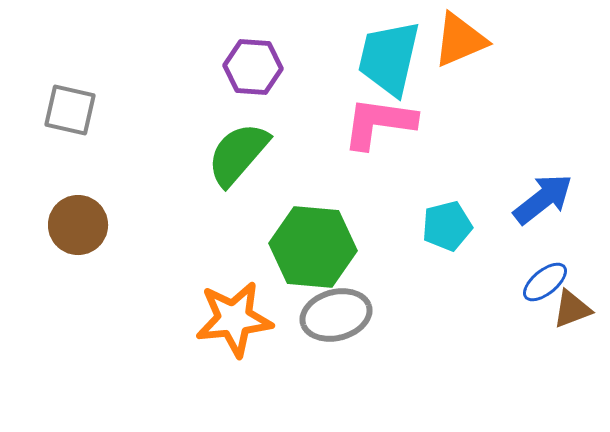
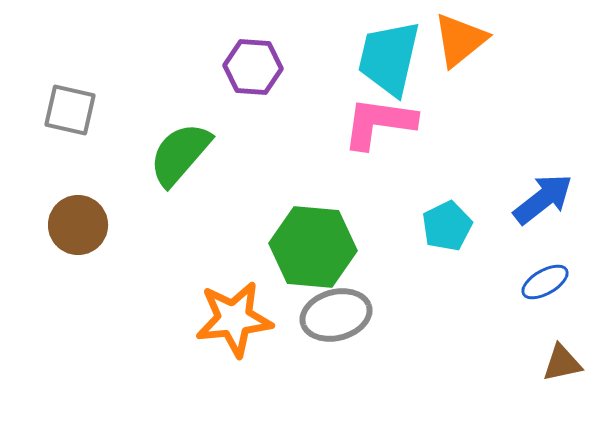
orange triangle: rotated 16 degrees counterclockwise
green semicircle: moved 58 px left
cyan pentagon: rotated 12 degrees counterclockwise
blue ellipse: rotated 9 degrees clockwise
brown triangle: moved 10 px left, 54 px down; rotated 9 degrees clockwise
